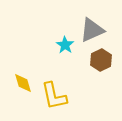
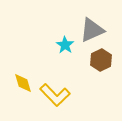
yellow L-shape: moved 1 px right, 1 px up; rotated 32 degrees counterclockwise
